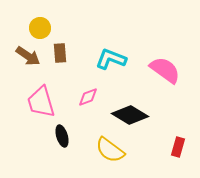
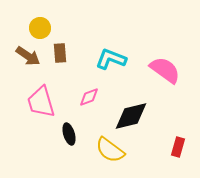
pink diamond: moved 1 px right
black diamond: moved 1 px right, 1 px down; rotated 45 degrees counterclockwise
black ellipse: moved 7 px right, 2 px up
